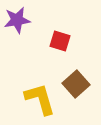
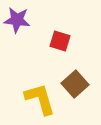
purple star: rotated 16 degrees clockwise
brown square: moved 1 px left
